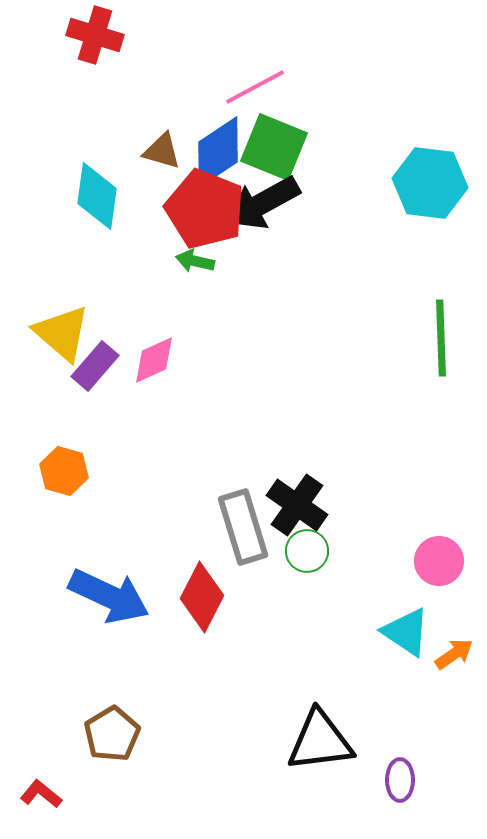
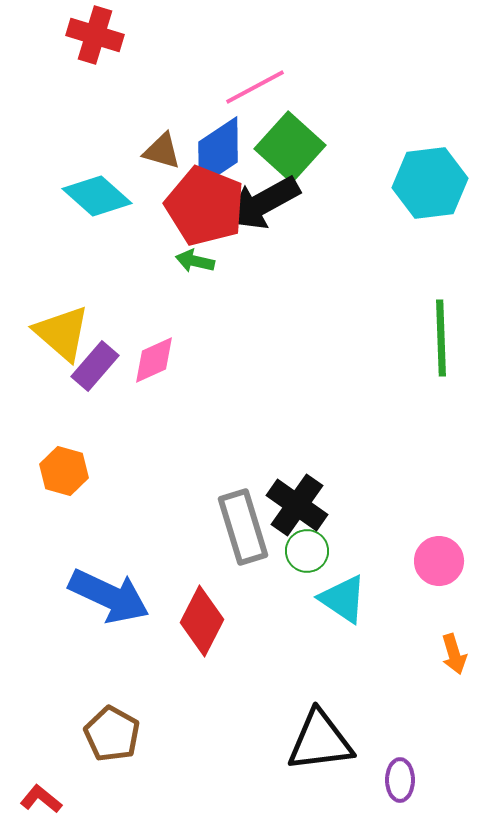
green square: moved 16 px right; rotated 20 degrees clockwise
cyan hexagon: rotated 14 degrees counterclockwise
cyan diamond: rotated 56 degrees counterclockwise
red pentagon: moved 3 px up
red diamond: moved 24 px down
cyan triangle: moved 63 px left, 33 px up
orange arrow: rotated 108 degrees clockwise
brown pentagon: rotated 12 degrees counterclockwise
red L-shape: moved 5 px down
